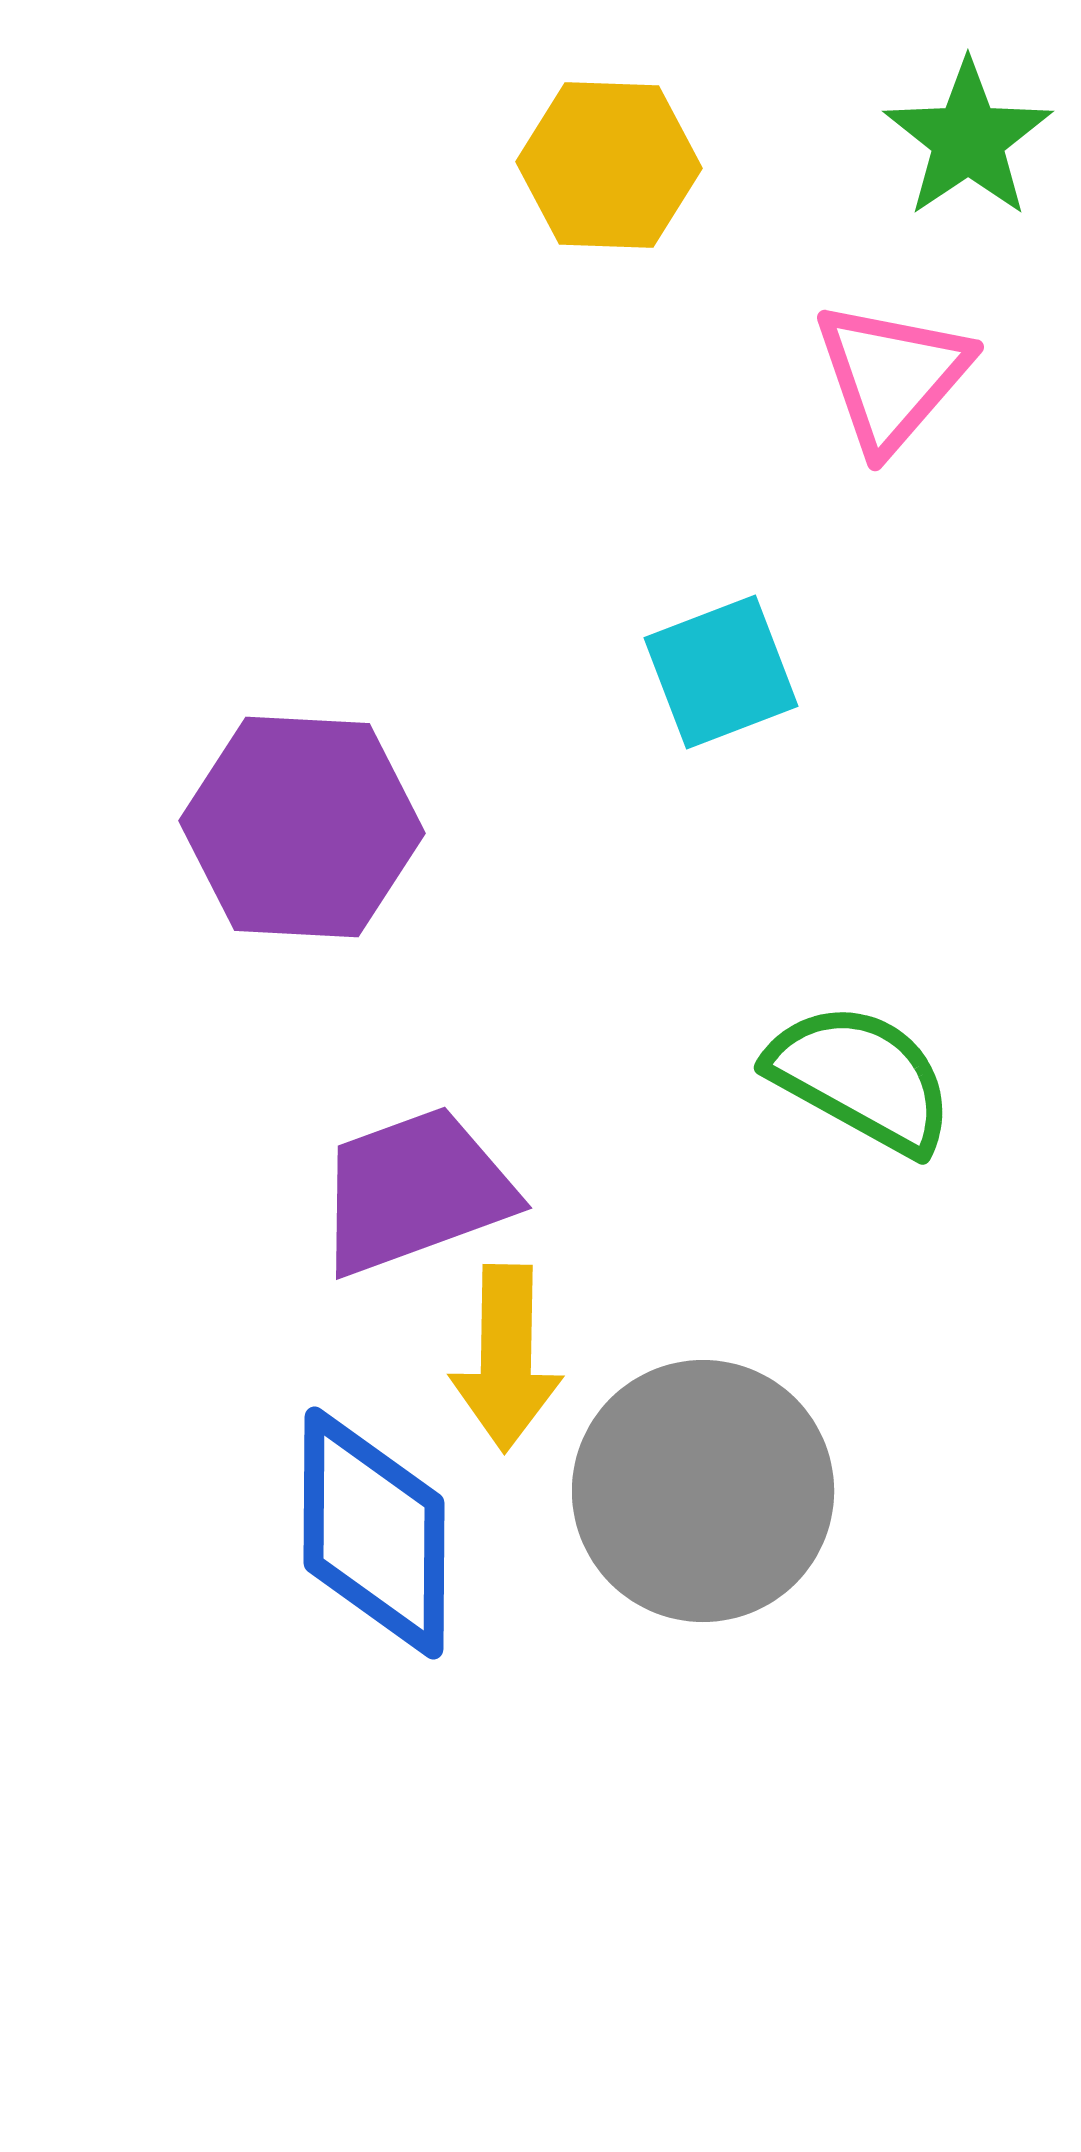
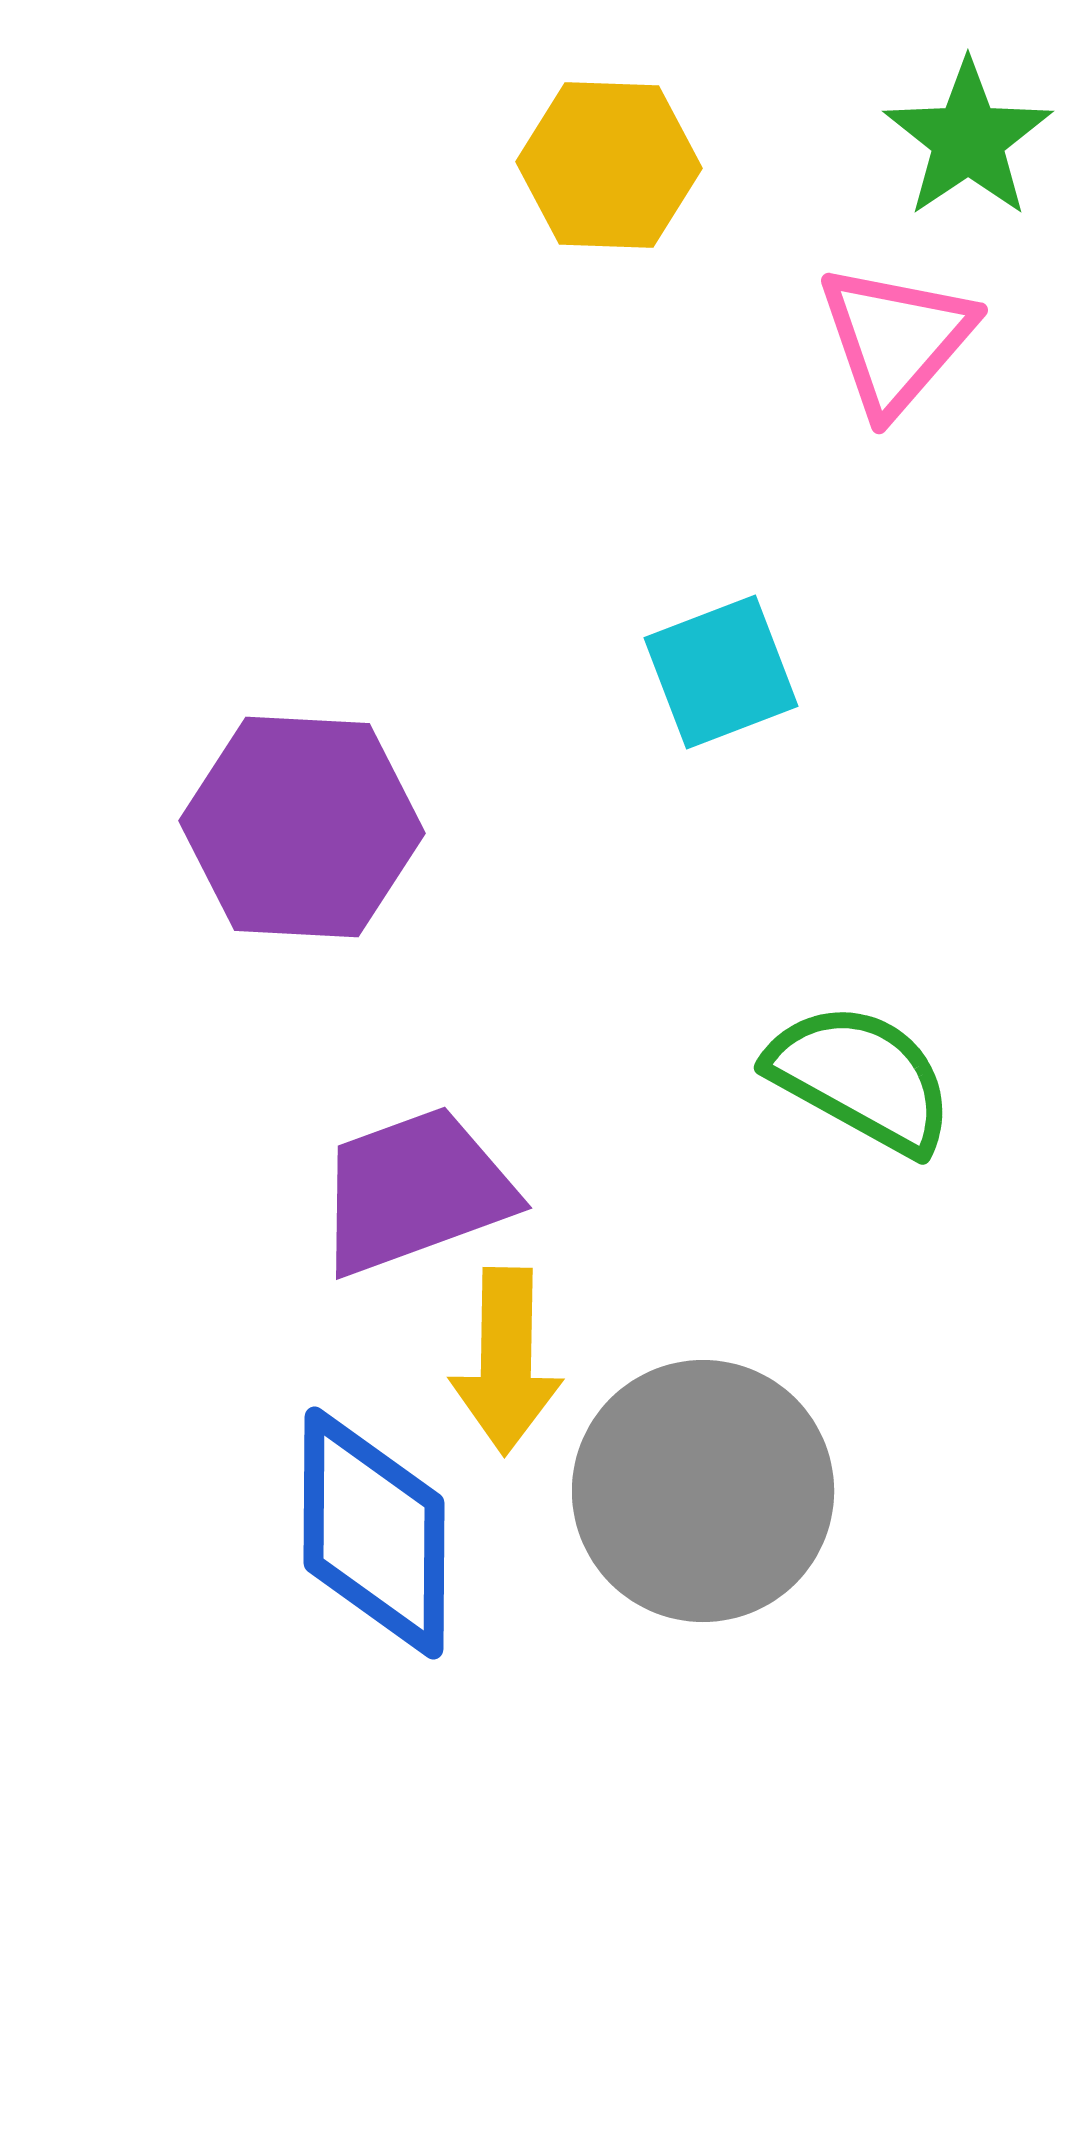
pink triangle: moved 4 px right, 37 px up
yellow arrow: moved 3 px down
